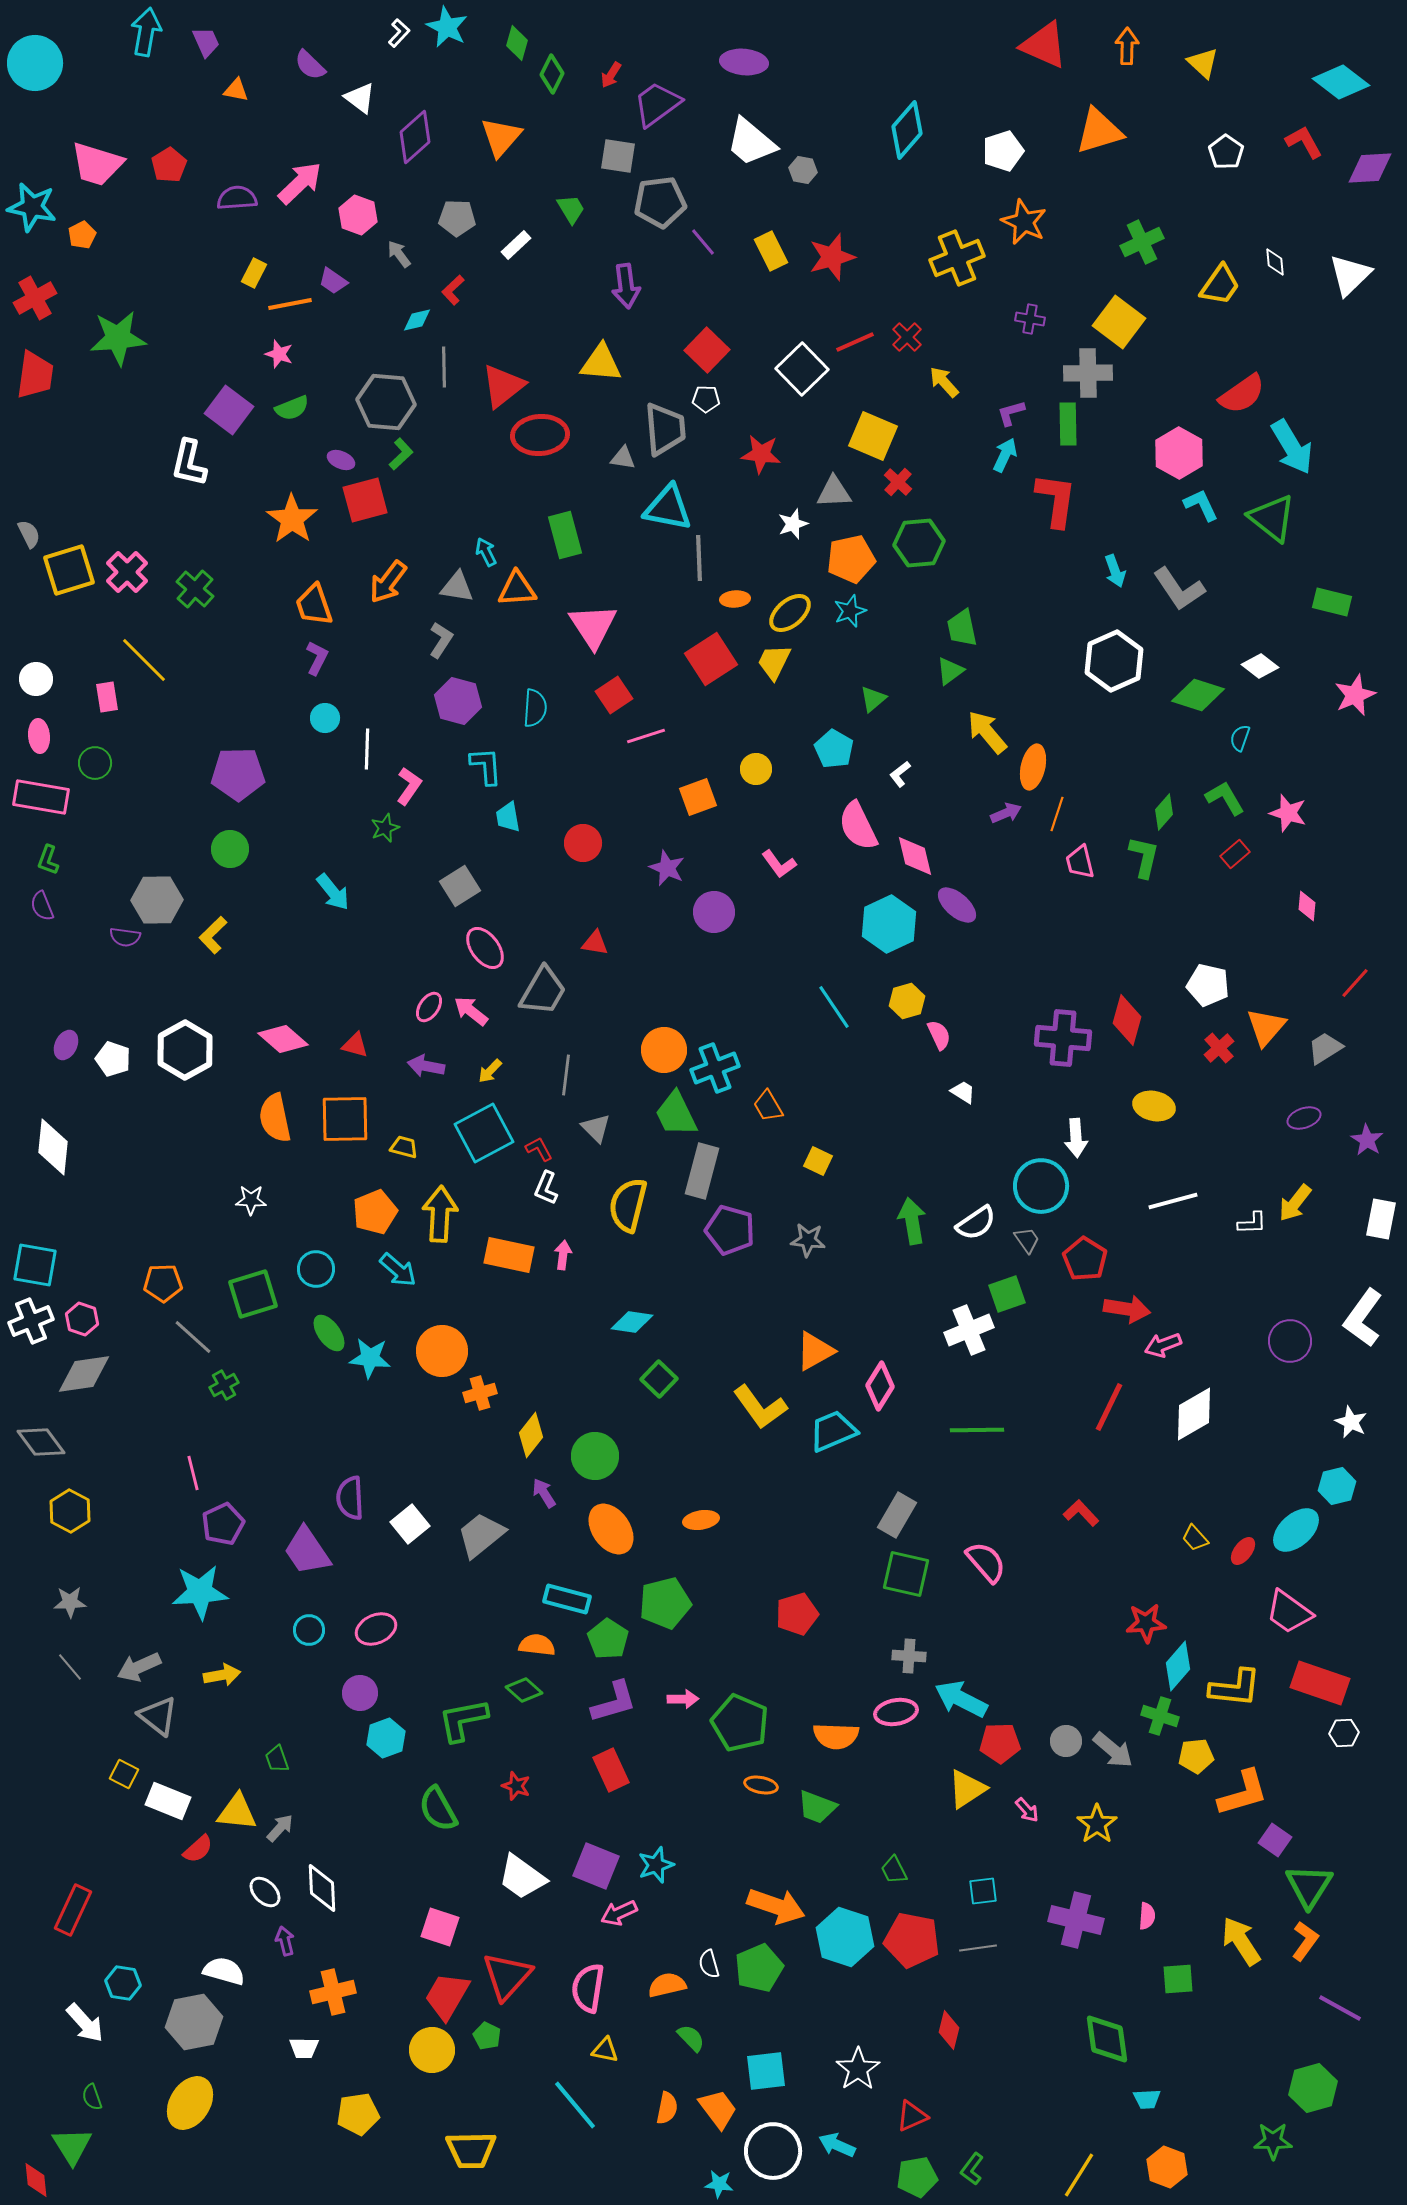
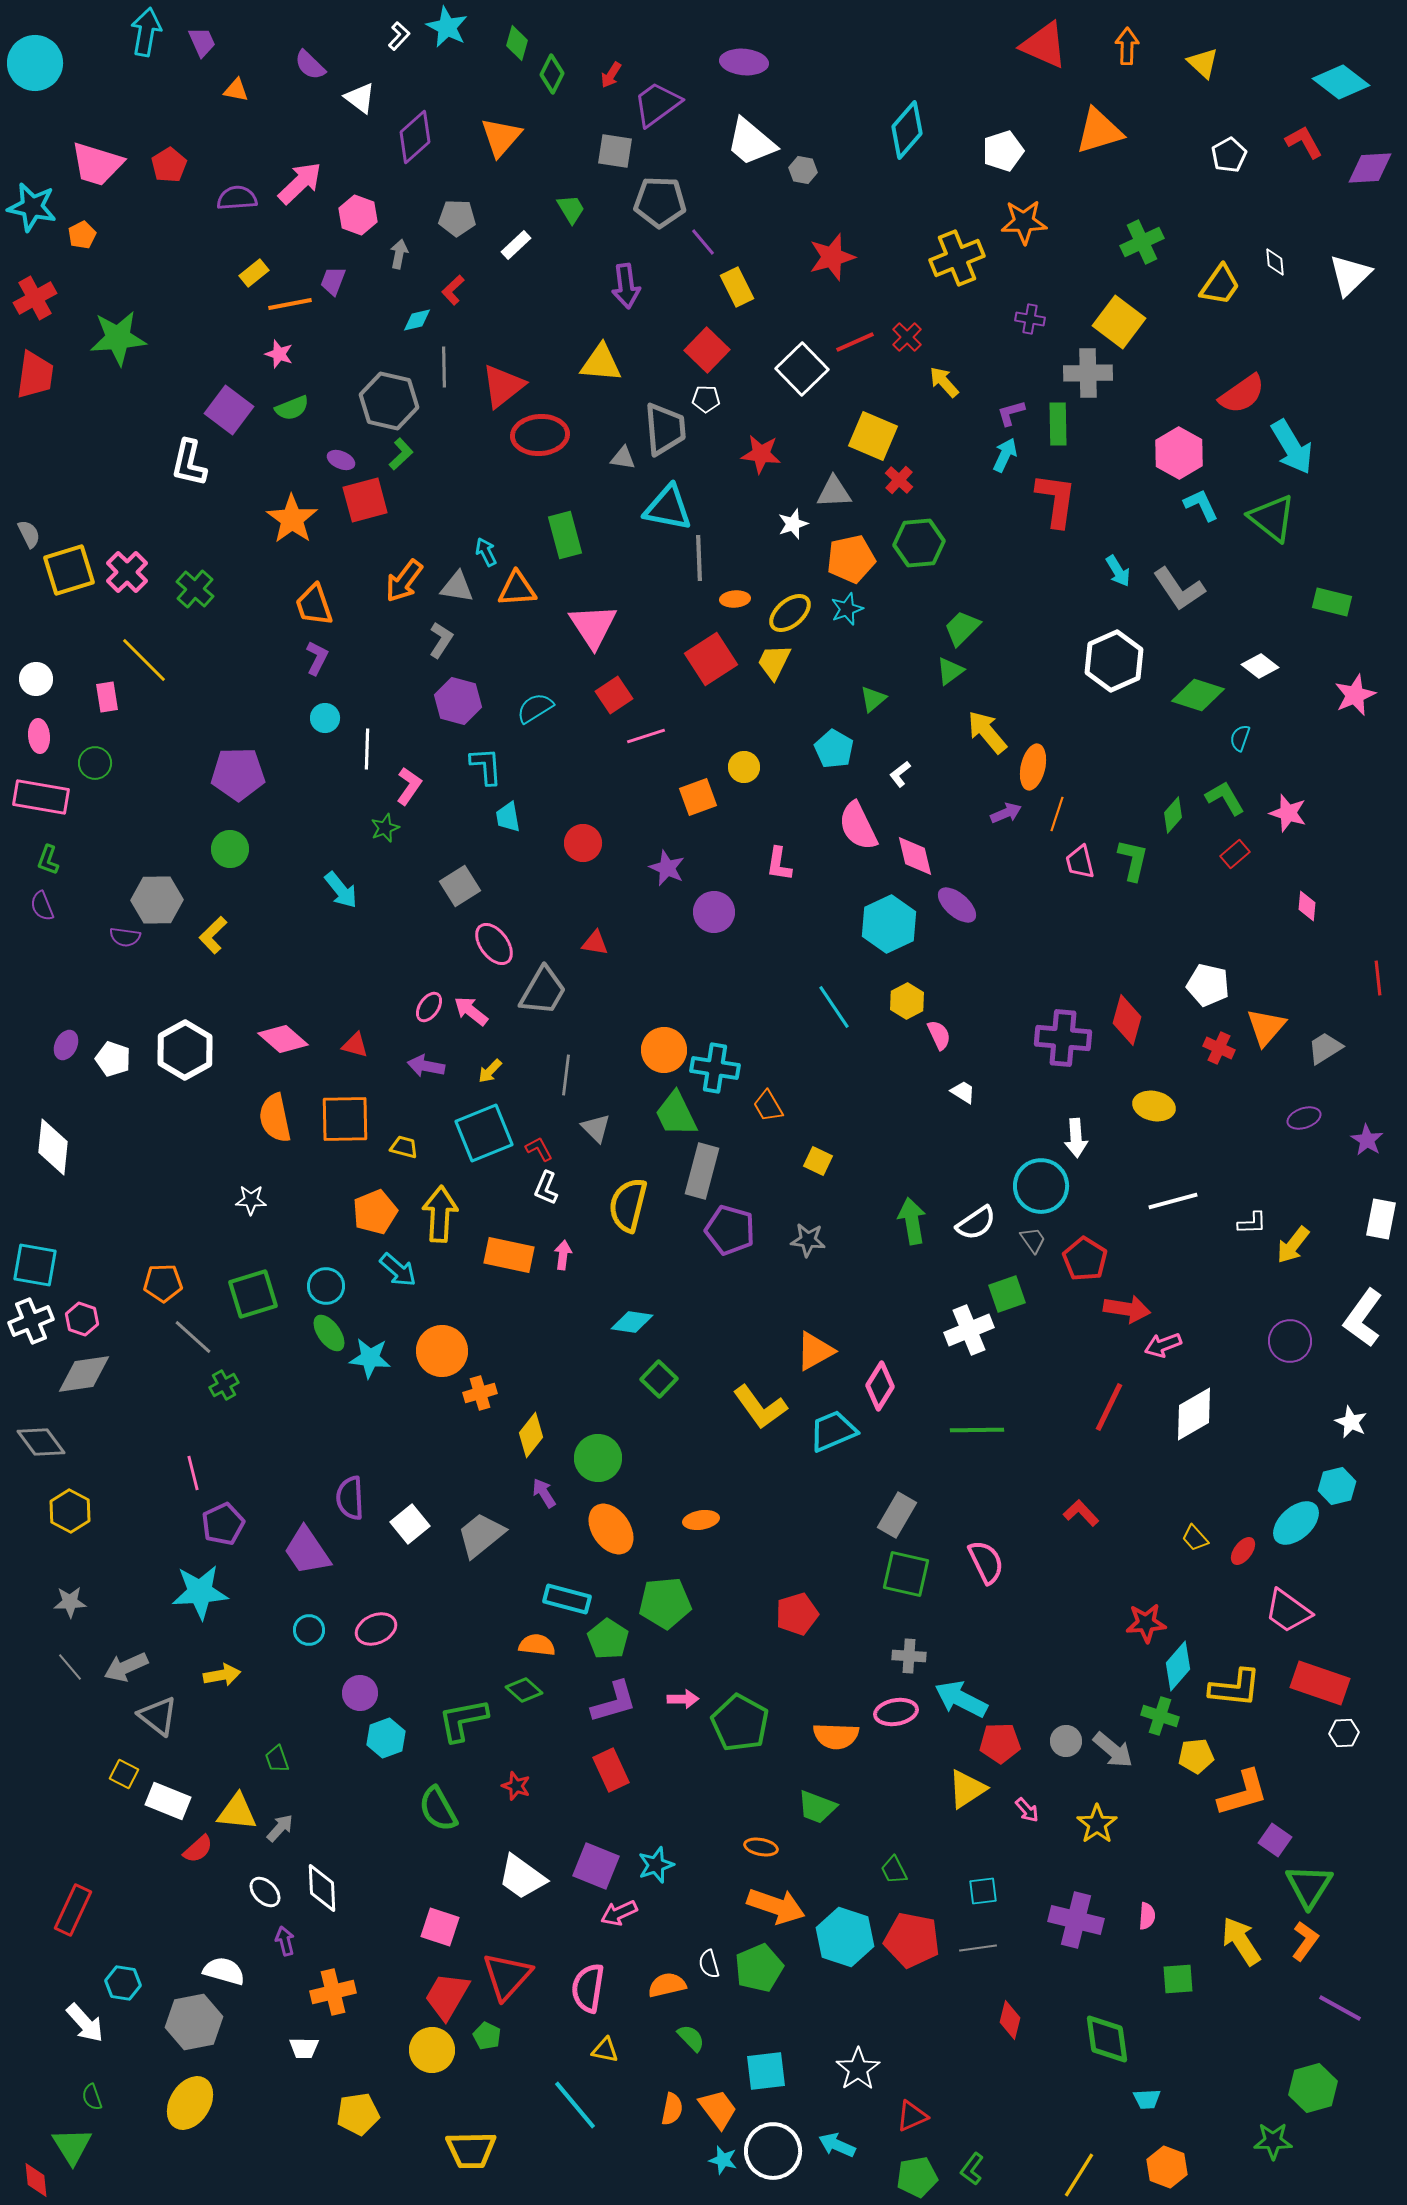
white L-shape at (399, 33): moved 3 px down
purple trapezoid at (206, 42): moved 4 px left
white pentagon at (1226, 152): moved 3 px right, 3 px down; rotated 8 degrees clockwise
gray square at (618, 156): moved 3 px left, 5 px up
gray pentagon at (660, 202): rotated 9 degrees clockwise
orange star at (1024, 222): rotated 27 degrees counterclockwise
yellow rectangle at (771, 251): moved 34 px left, 36 px down
gray arrow at (399, 254): rotated 48 degrees clockwise
yellow rectangle at (254, 273): rotated 24 degrees clockwise
purple trapezoid at (333, 281): rotated 76 degrees clockwise
gray hexagon at (386, 402): moved 3 px right, 1 px up; rotated 8 degrees clockwise
green rectangle at (1068, 424): moved 10 px left
red cross at (898, 482): moved 1 px right, 2 px up
cyan arrow at (1115, 571): moved 3 px right; rotated 12 degrees counterclockwise
orange arrow at (388, 582): moved 16 px right, 1 px up
cyan star at (850, 611): moved 3 px left, 2 px up
green trapezoid at (962, 628): rotated 57 degrees clockwise
cyan semicircle at (535, 708): rotated 126 degrees counterclockwise
yellow circle at (756, 769): moved 12 px left, 2 px up
green diamond at (1164, 812): moved 9 px right, 3 px down
green L-shape at (1144, 857): moved 11 px left, 3 px down
pink L-shape at (779, 864): rotated 45 degrees clockwise
cyan arrow at (333, 892): moved 8 px right, 2 px up
pink ellipse at (485, 948): moved 9 px right, 4 px up
red line at (1355, 983): moved 23 px right, 5 px up; rotated 48 degrees counterclockwise
yellow hexagon at (907, 1001): rotated 12 degrees counterclockwise
red cross at (1219, 1048): rotated 24 degrees counterclockwise
cyan cross at (715, 1068): rotated 30 degrees clockwise
cyan square at (484, 1133): rotated 6 degrees clockwise
yellow arrow at (1295, 1203): moved 2 px left, 42 px down
gray trapezoid at (1027, 1240): moved 6 px right
cyan circle at (316, 1269): moved 10 px right, 17 px down
green circle at (595, 1456): moved 3 px right, 2 px down
cyan ellipse at (1296, 1530): moved 7 px up
pink semicircle at (986, 1562): rotated 15 degrees clockwise
green pentagon at (665, 1603): rotated 9 degrees clockwise
pink trapezoid at (1289, 1612): moved 1 px left, 1 px up
gray arrow at (139, 1667): moved 13 px left
green pentagon at (740, 1723): rotated 6 degrees clockwise
orange ellipse at (761, 1785): moved 62 px down
red diamond at (949, 2030): moved 61 px right, 10 px up
orange semicircle at (667, 2108): moved 5 px right, 1 px down
cyan star at (719, 2184): moved 4 px right, 24 px up; rotated 8 degrees clockwise
